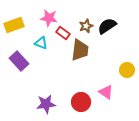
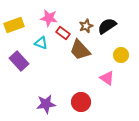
brown trapezoid: rotated 130 degrees clockwise
yellow circle: moved 6 px left, 15 px up
pink triangle: moved 1 px right, 14 px up
